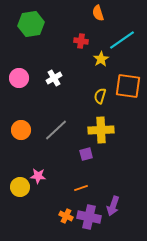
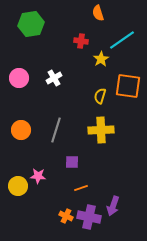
gray line: rotated 30 degrees counterclockwise
purple square: moved 14 px left, 8 px down; rotated 16 degrees clockwise
yellow circle: moved 2 px left, 1 px up
